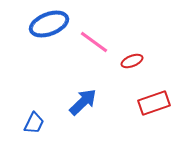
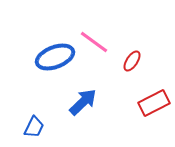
blue ellipse: moved 6 px right, 33 px down
red ellipse: rotated 35 degrees counterclockwise
red rectangle: rotated 8 degrees counterclockwise
blue trapezoid: moved 4 px down
